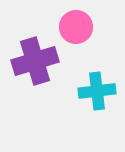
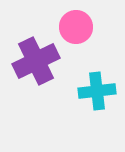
purple cross: moved 1 px right; rotated 9 degrees counterclockwise
